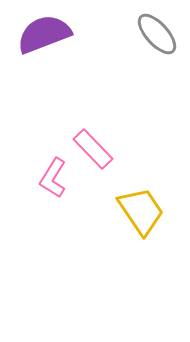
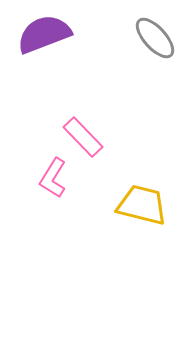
gray ellipse: moved 2 px left, 4 px down
pink rectangle: moved 10 px left, 12 px up
yellow trapezoid: moved 1 px right, 6 px up; rotated 42 degrees counterclockwise
